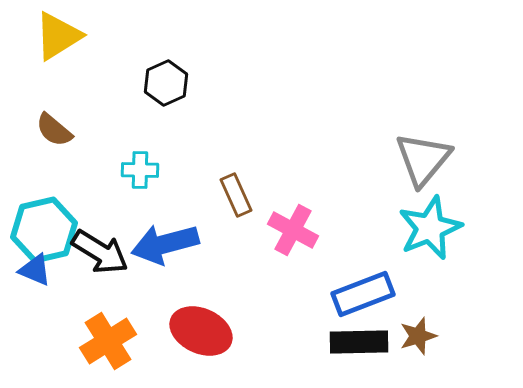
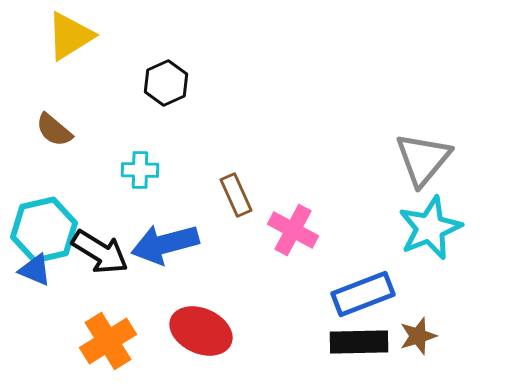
yellow triangle: moved 12 px right
